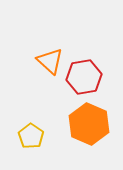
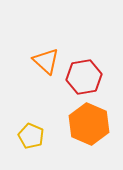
orange triangle: moved 4 px left
yellow pentagon: rotated 10 degrees counterclockwise
